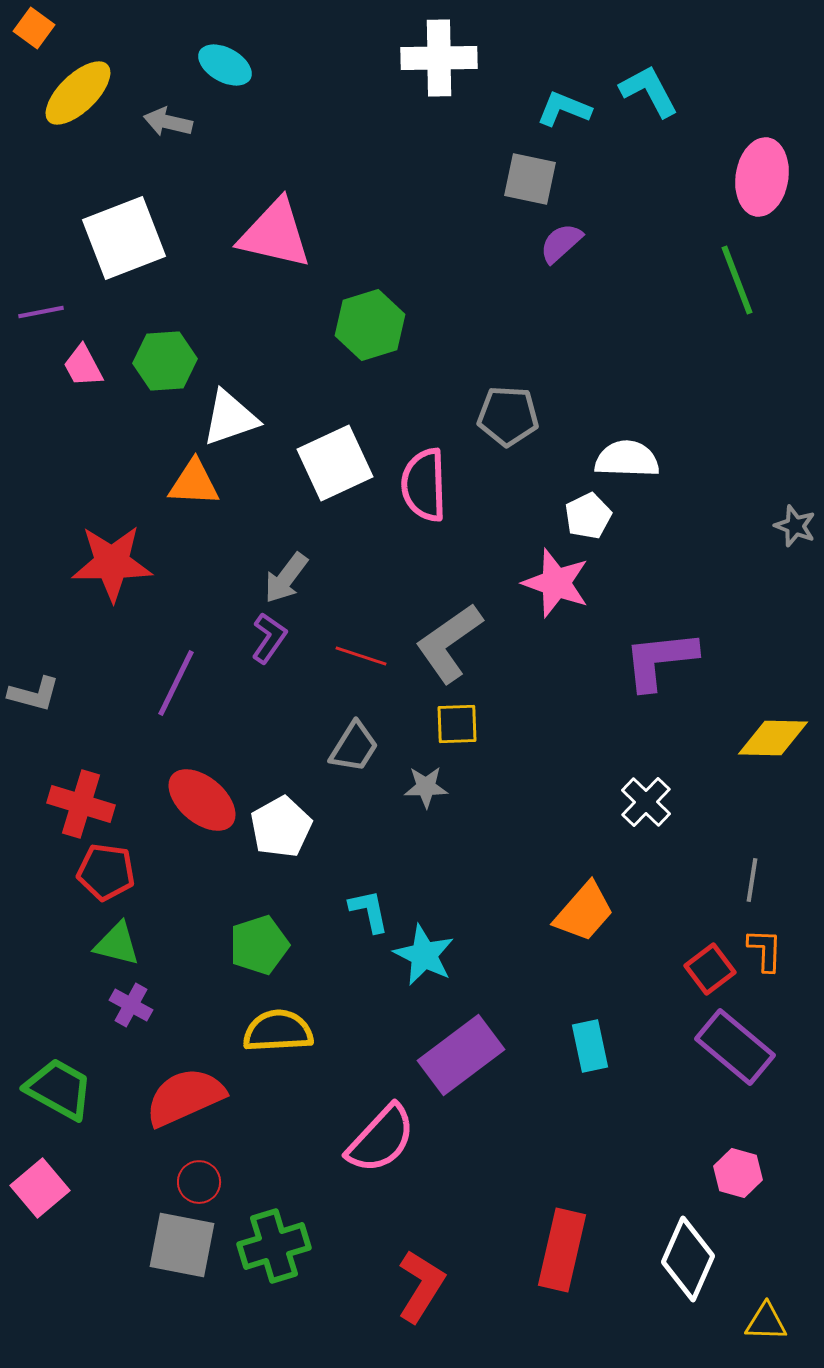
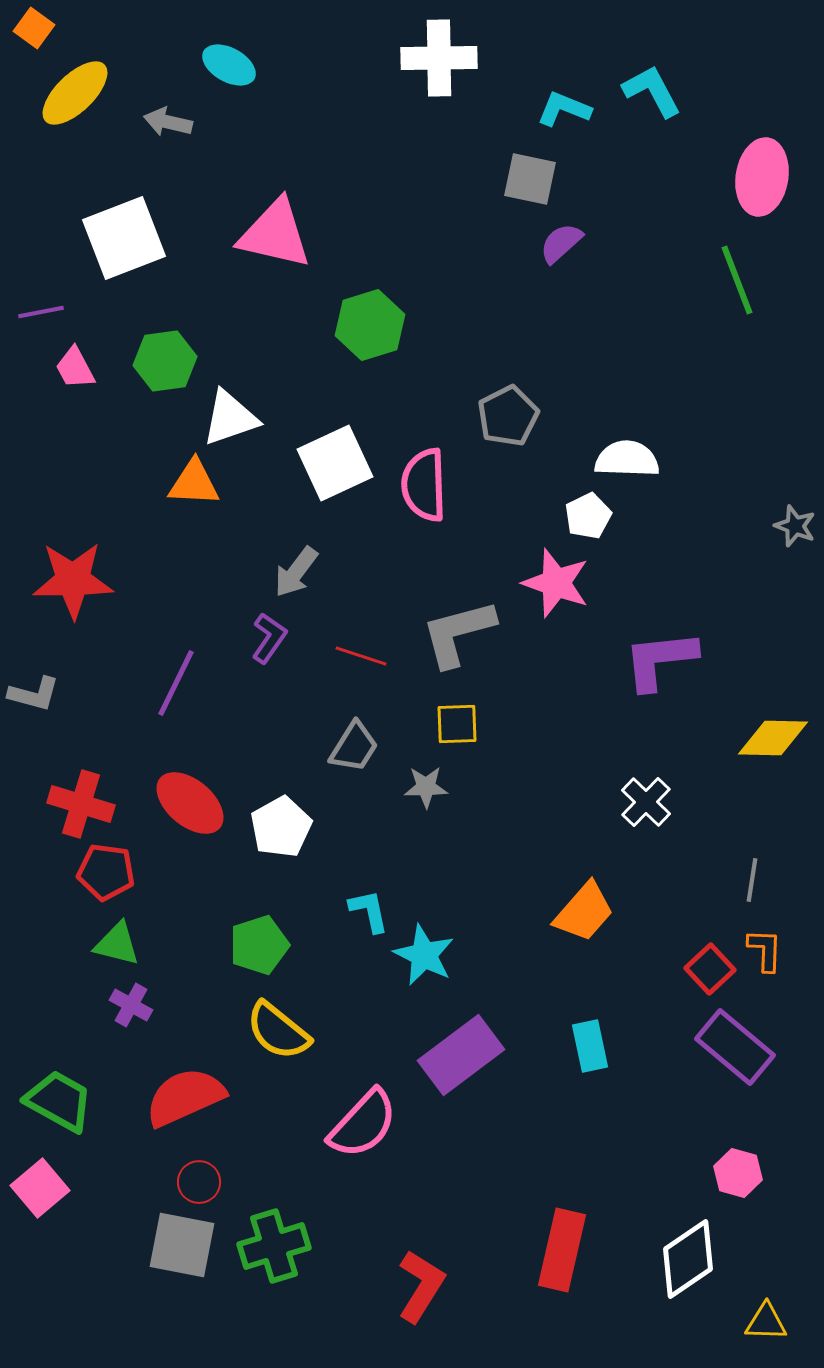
cyan ellipse at (225, 65): moved 4 px right
cyan L-shape at (649, 91): moved 3 px right
yellow ellipse at (78, 93): moved 3 px left
green hexagon at (165, 361): rotated 4 degrees counterclockwise
pink trapezoid at (83, 366): moved 8 px left, 2 px down
gray pentagon at (508, 416): rotated 30 degrees counterclockwise
red star at (112, 563): moved 39 px left, 17 px down
gray arrow at (286, 578): moved 10 px right, 6 px up
gray L-shape at (449, 643): moved 9 px right, 10 px up; rotated 20 degrees clockwise
red ellipse at (202, 800): moved 12 px left, 3 px down
red square at (710, 969): rotated 6 degrees counterclockwise
yellow semicircle at (278, 1031): rotated 138 degrees counterclockwise
green trapezoid at (59, 1089): moved 12 px down
pink semicircle at (381, 1139): moved 18 px left, 15 px up
white diamond at (688, 1259): rotated 32 degrees clockwise
